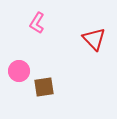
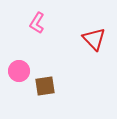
brown square: moved 1 px right, 1 px up
